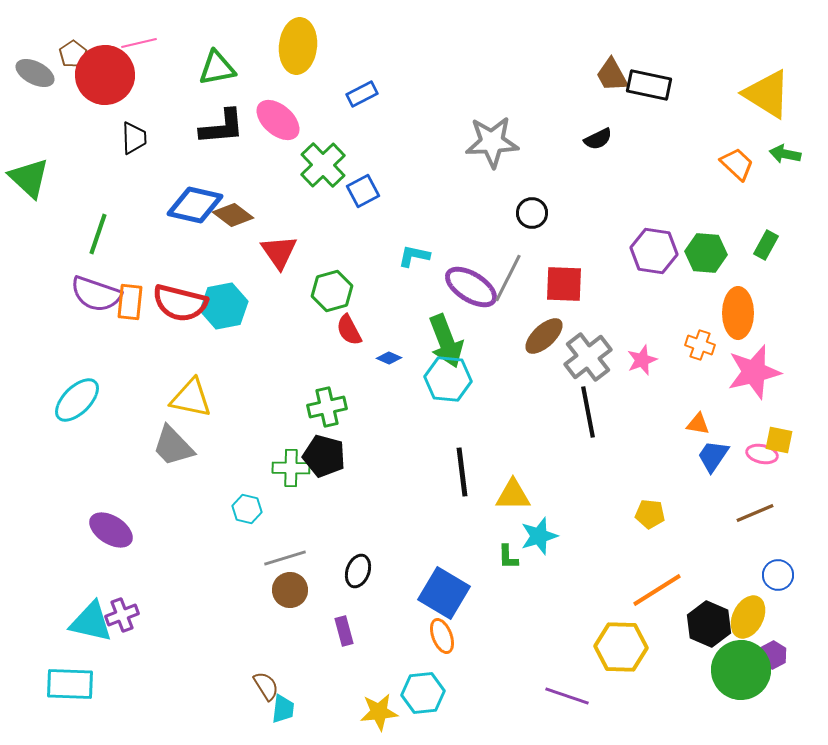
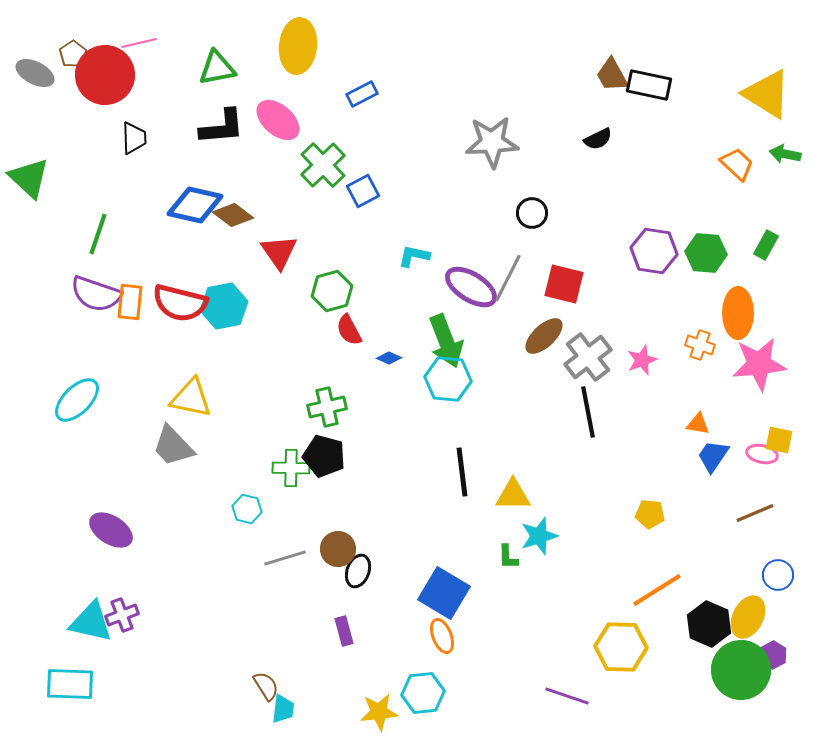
red square at (564, 284): rotated 12 degrees clockwise
pink star at (754, 372): moved 5 px right, 8 px up; rotated 8 degrees clockwise
brown circle at (290, 590): moved 48 px right, 41 px up
